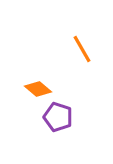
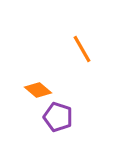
orange diamond: moved 1 px down
